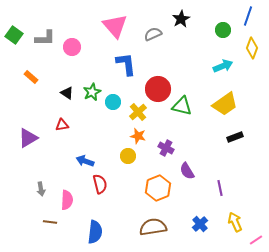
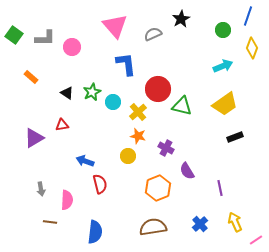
purple triangle: moved 6 px right
